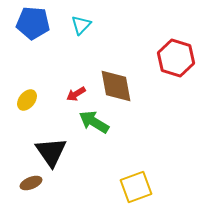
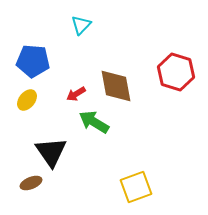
blue pentagon: moved 38 px down
red hexagon: moved 14 px down
